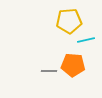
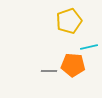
yellow pentagon: rotated 15 degrees counterclockwise
cyan line: moved 3 px right, 7 px down
